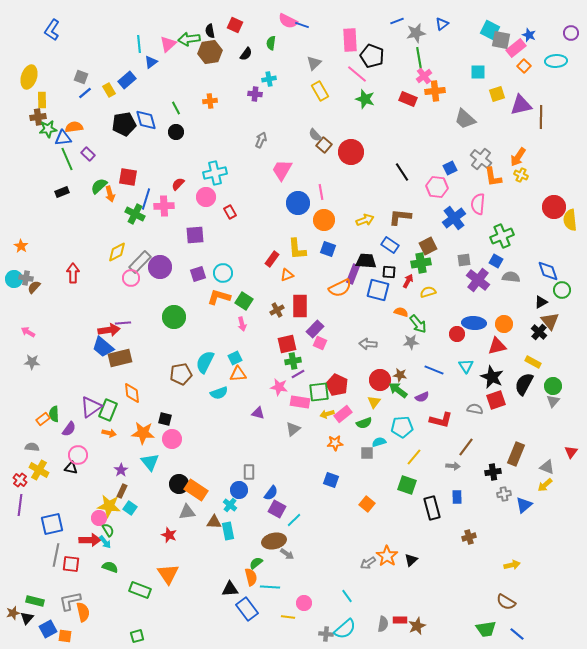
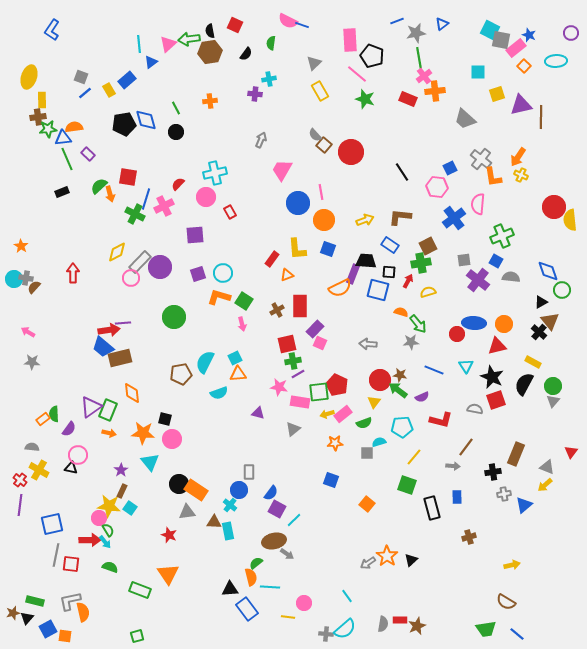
pink cross at (164, 206): rotated 24 degrees counterclockwise
